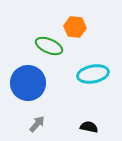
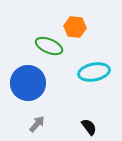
cyan ellipse: moved 1 px right, 2 px up
black semicircle: rotated 42 degrees clockwise
